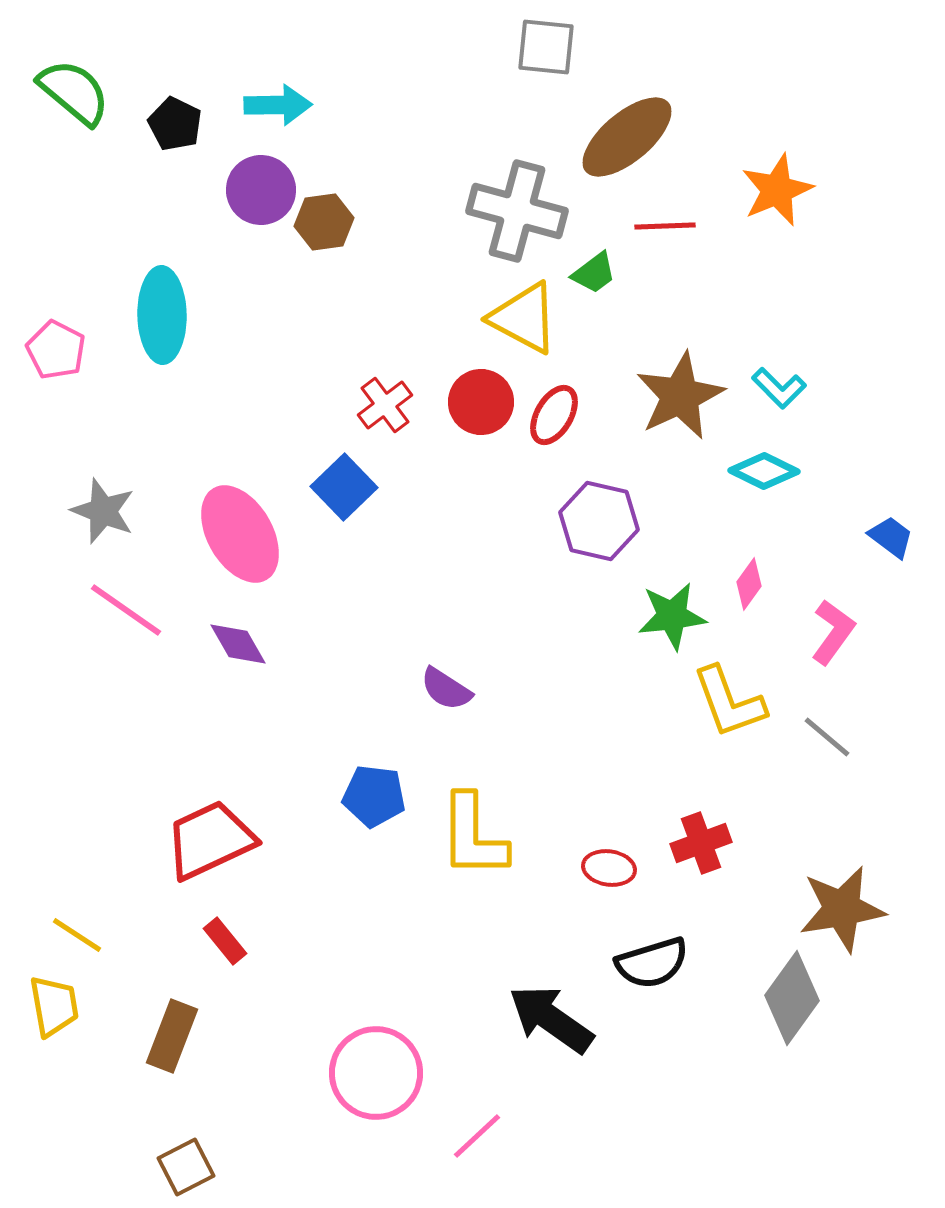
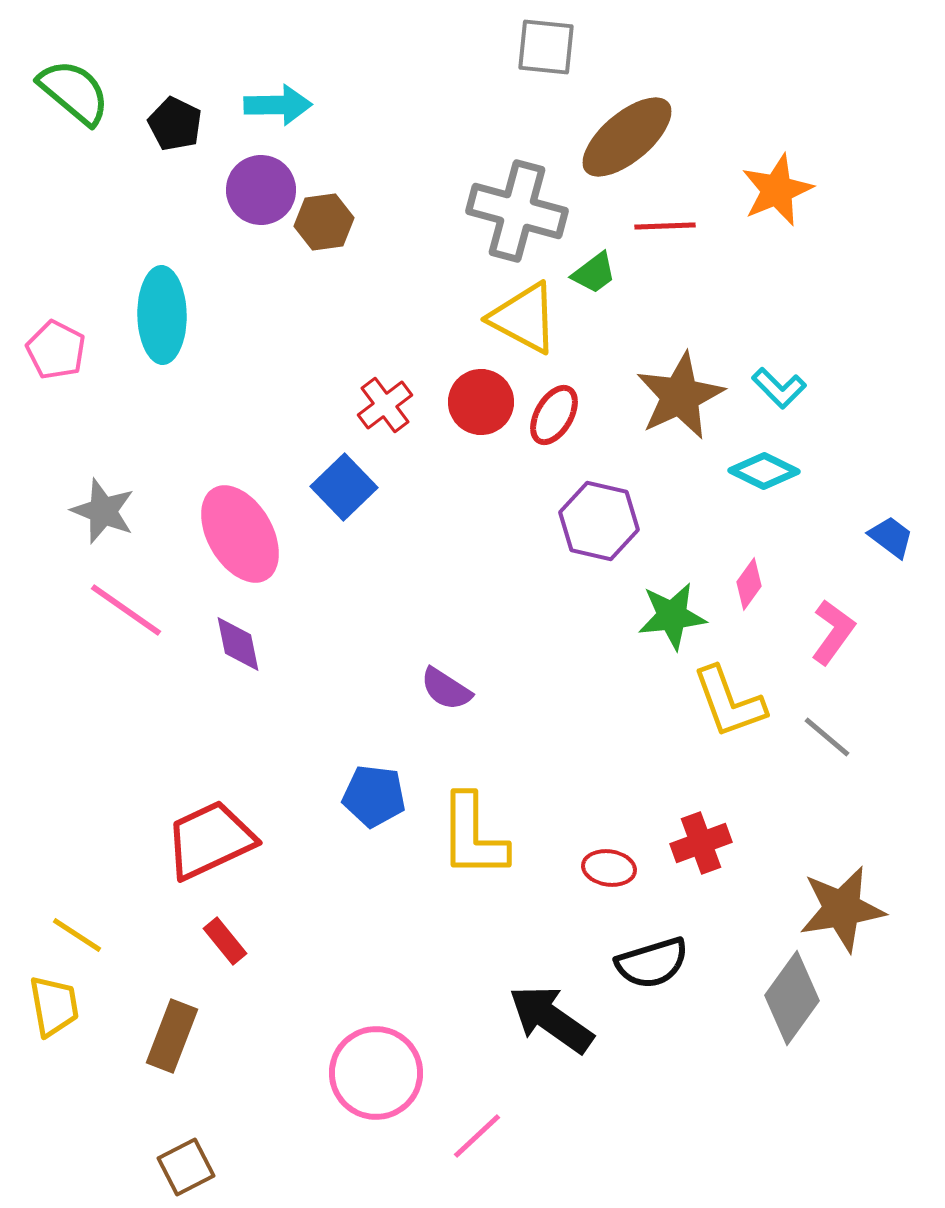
purple diamond at (238, 644): rotated 18 degrees clockwise
